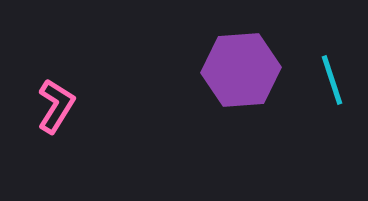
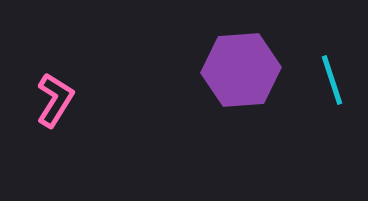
pink L-shape: moved 1 px left, 6 px up
